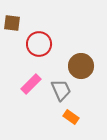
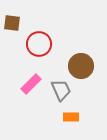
orange rectangle: rotated 35 degrees counterclockwise
